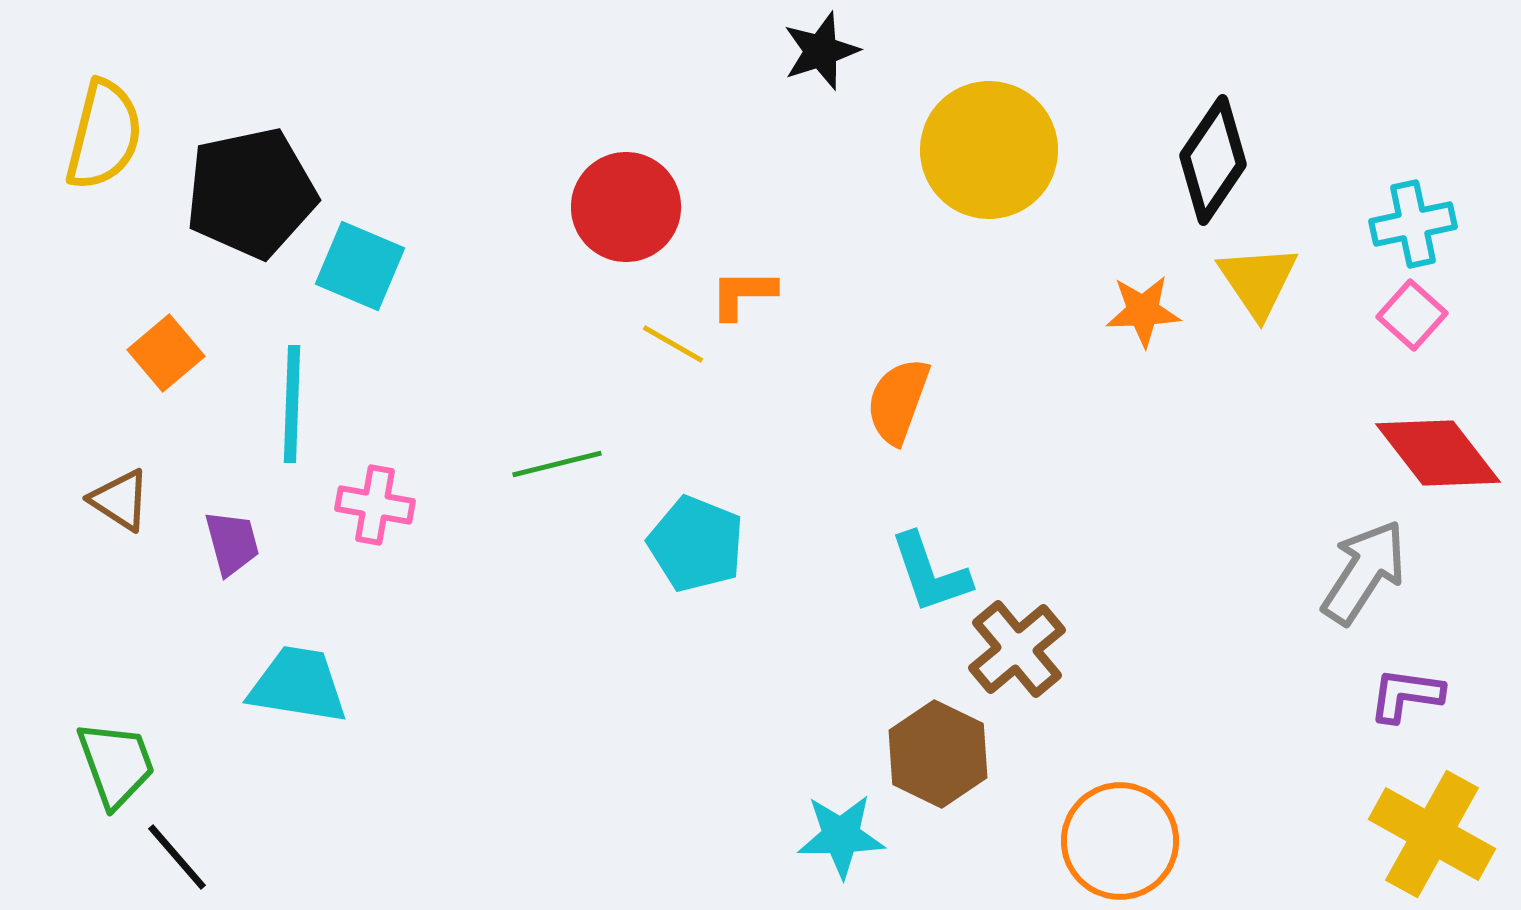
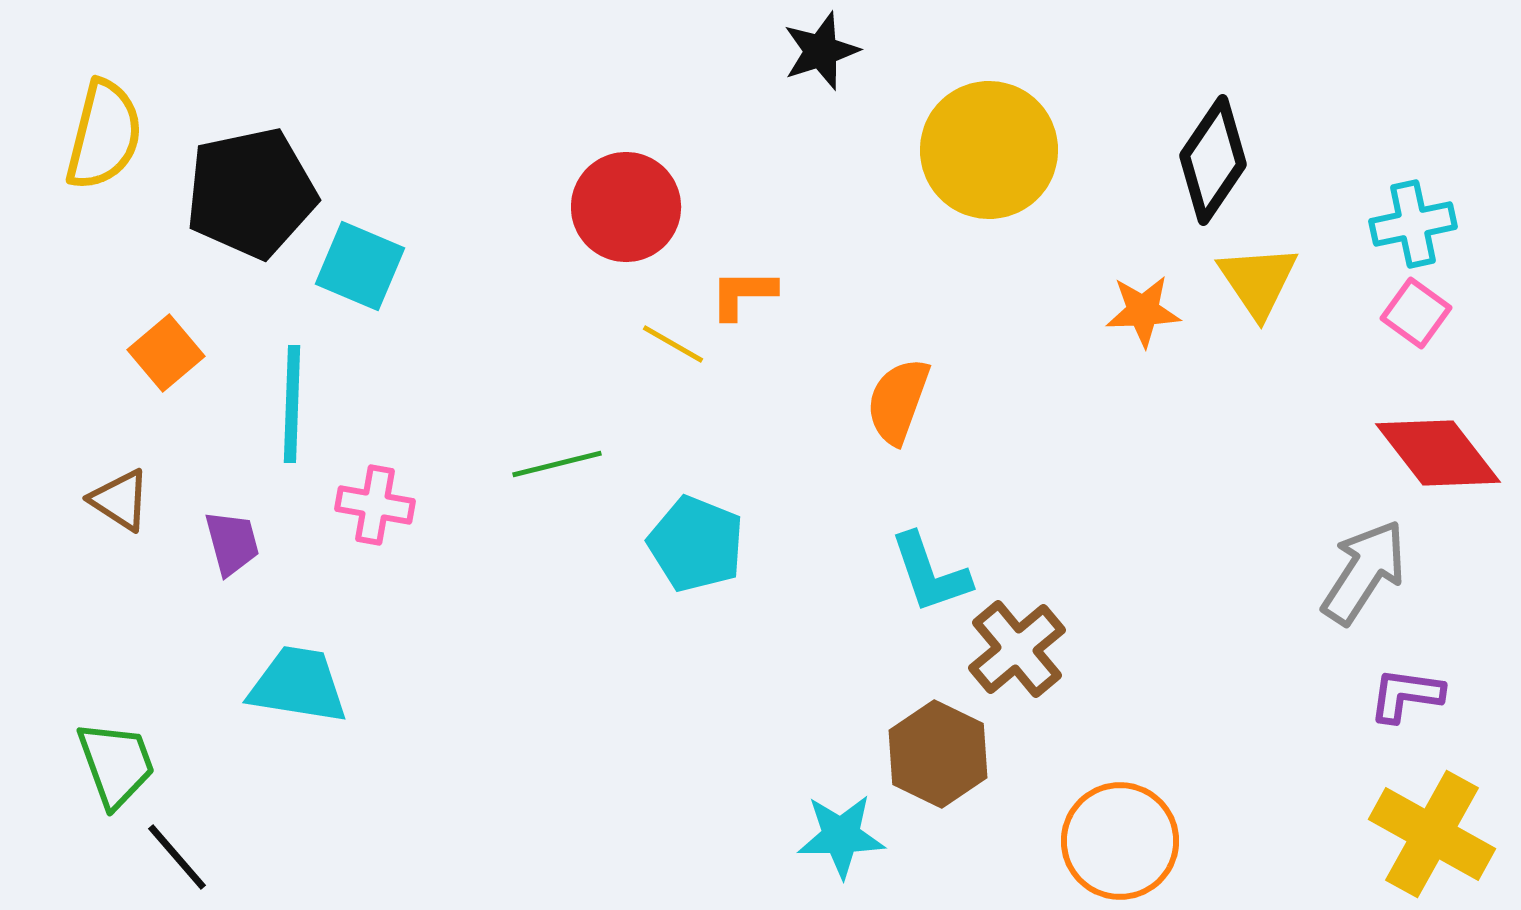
pink square: moved 4 px right, 2 px up; rotated 6 degrees counterclockwise
